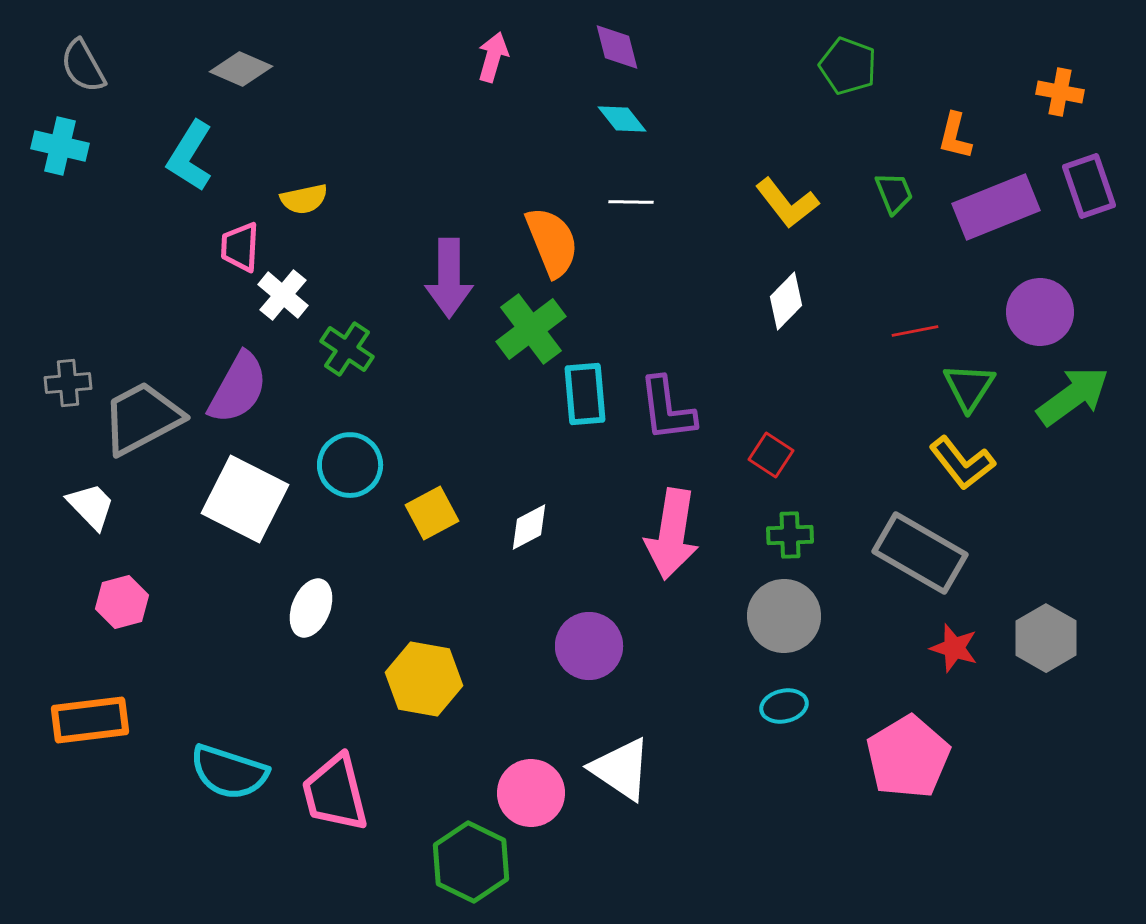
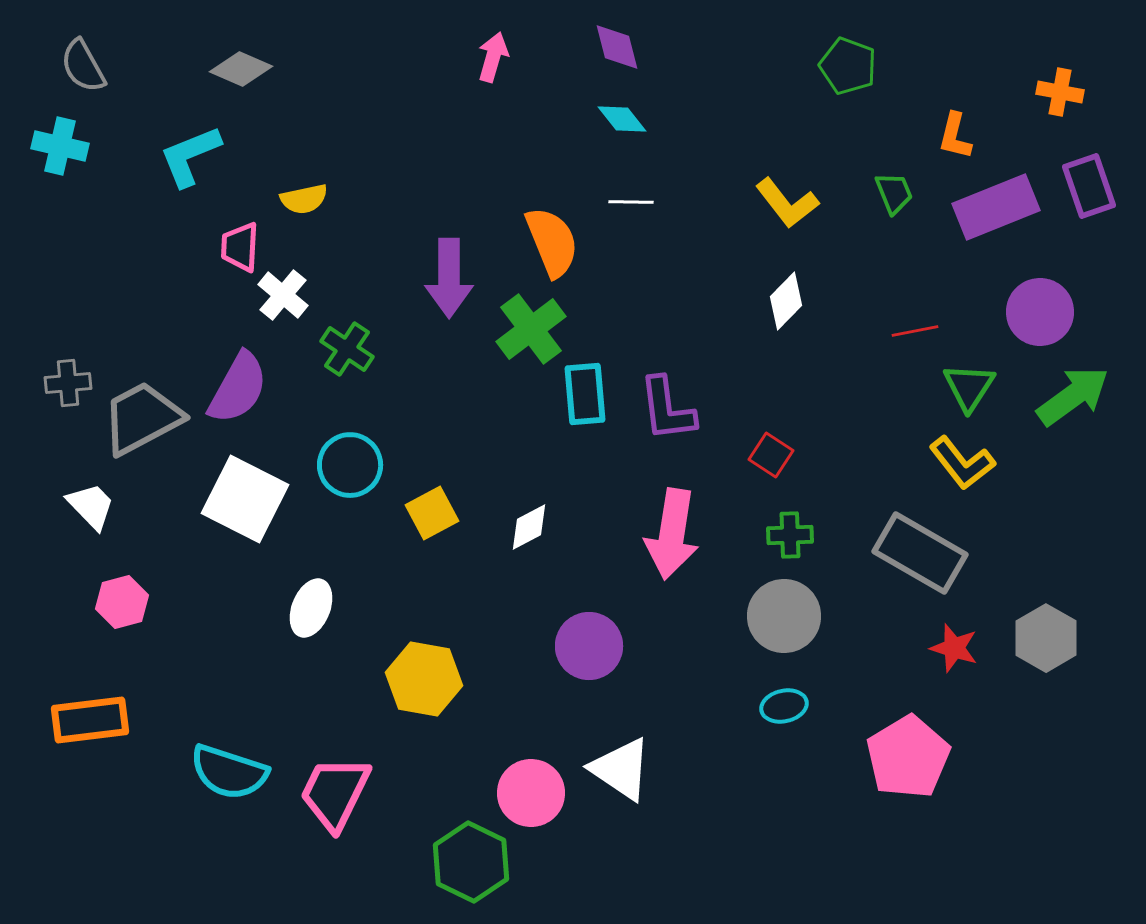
cyan L-shape at (190, 156): rotated 36 degrees clockwise
pink trapezoid at (335, 793): rotated 40 degrees clockwise
